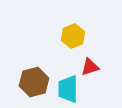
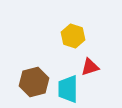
yellow hexagon: rotated 20 degrees counterclockwise
